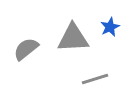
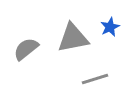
gray triangle: rotated 8 degrees counterclockwise
